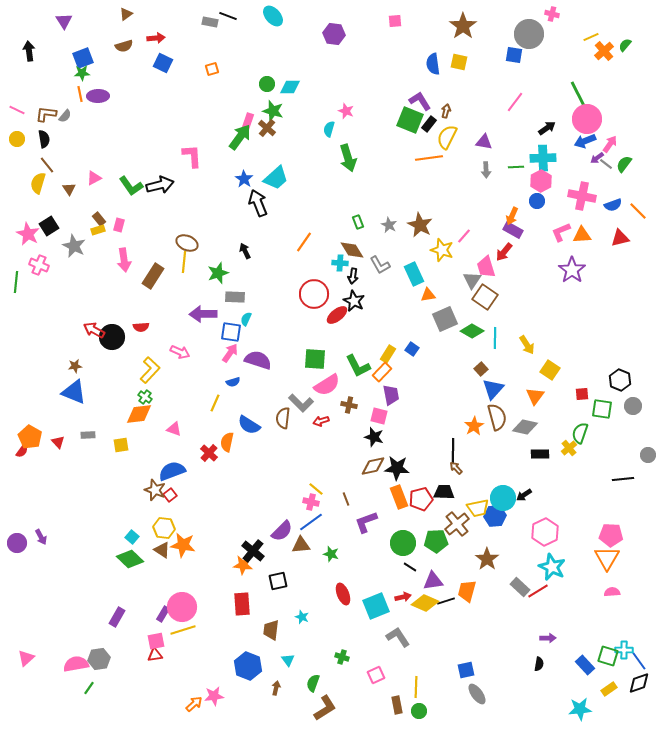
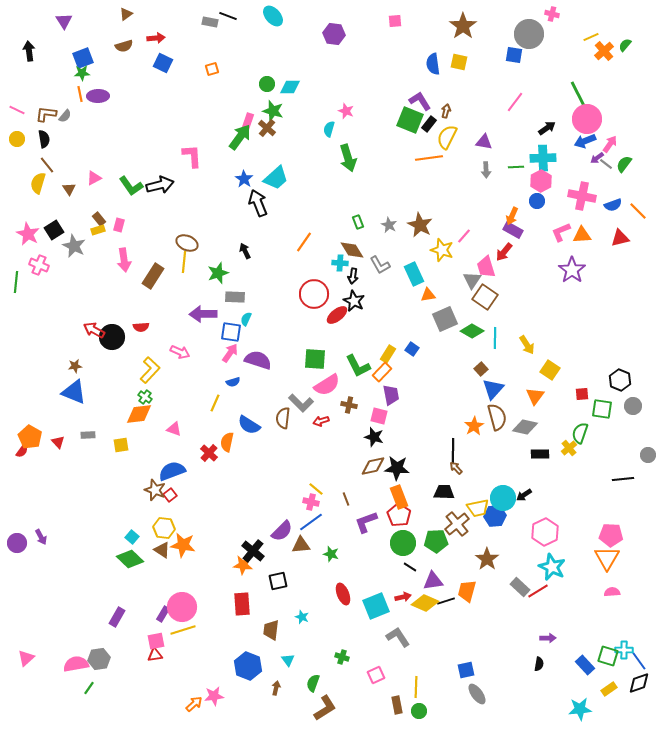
black square at (49, 226): moved 5 px right, 4 px down
red pentagon at (421, 499): moved 22 px left, 16 px down; rotated 25 degrees counterclockwise
